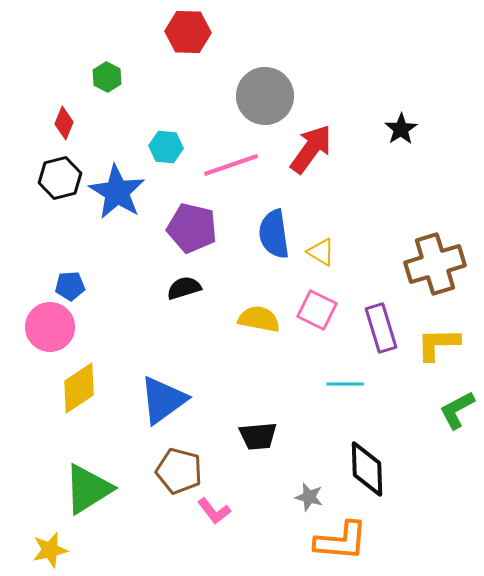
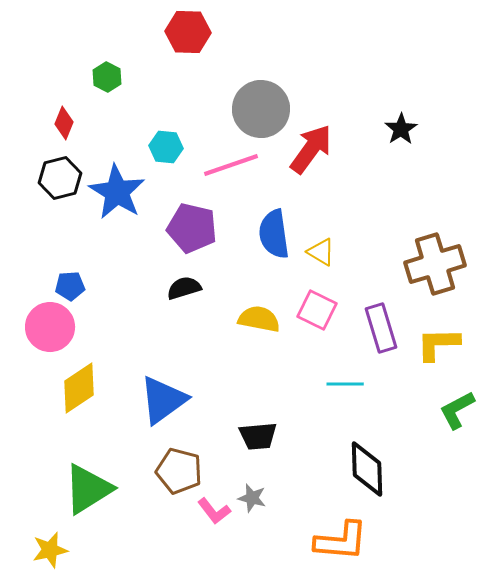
gray circle: moved 4 px left, 13 px down
gray star: moved 57 px left, 1 px down
